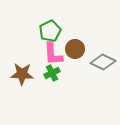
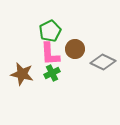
pink L-shape: moved 3 px left
brown star: rotated 10 degrees clockwise
